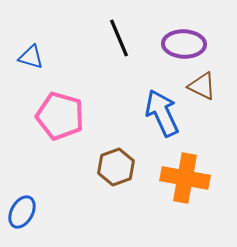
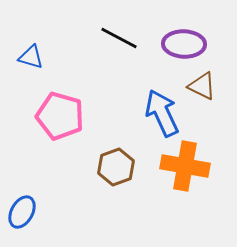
black line: rotated 39 degrees counterclockwise
orange cross: moved 12 px up
